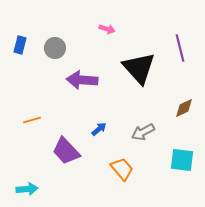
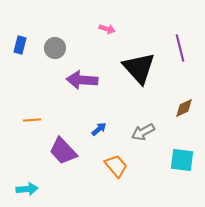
orange line: rotated 12 degrees clockwise
purple trapezoid: moved 3 px left
orange trapezoid: moved 6 px left, 3 px up
